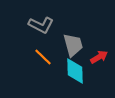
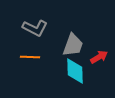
gray L-shape: moved 6 px left, 3 px down
gray trapezoid: rotated 35 degrees clockwise
orange line: moved 13 px left; rotated 42 degrees counterclockwise
